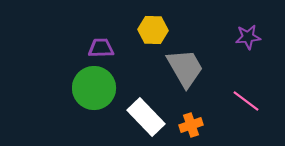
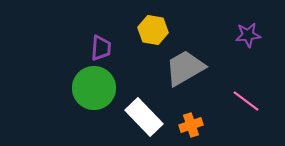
yellow hexagon: rotated 8 degrees clockwise
purple star: moved 2 px up
purple trapezoid: rotated 96 degrees clockwise
gray trapezoid: rotated 90 degrees counterclockwise
white rectangle: moved 2 px left
